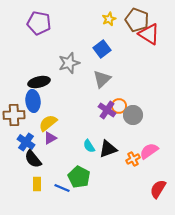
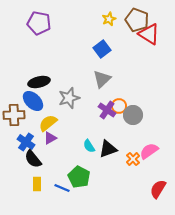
gray star: moved 35 px down
blue ellipse: rotated 40 degrees counterclockwise
orange cross: rotated 16 degrees counterclockwise
